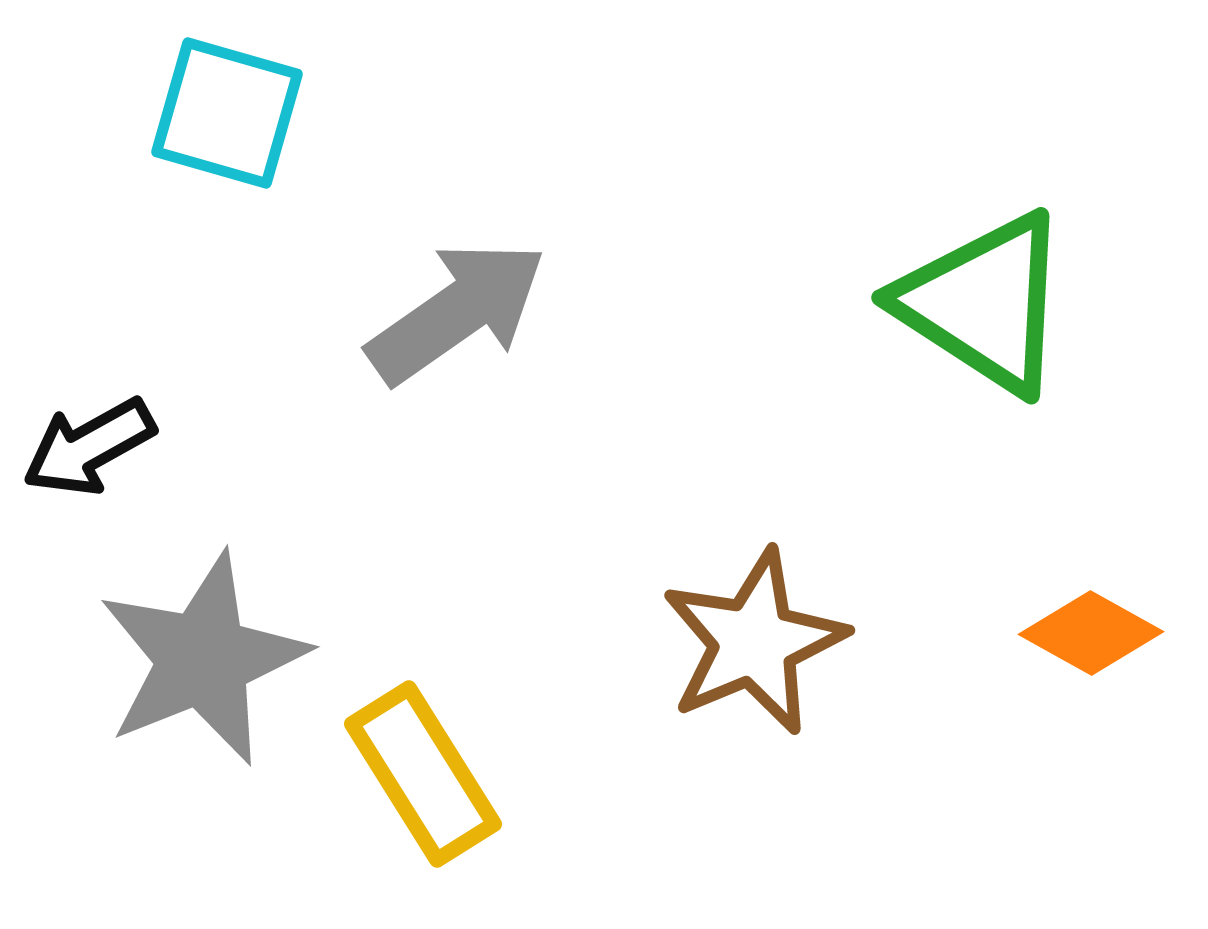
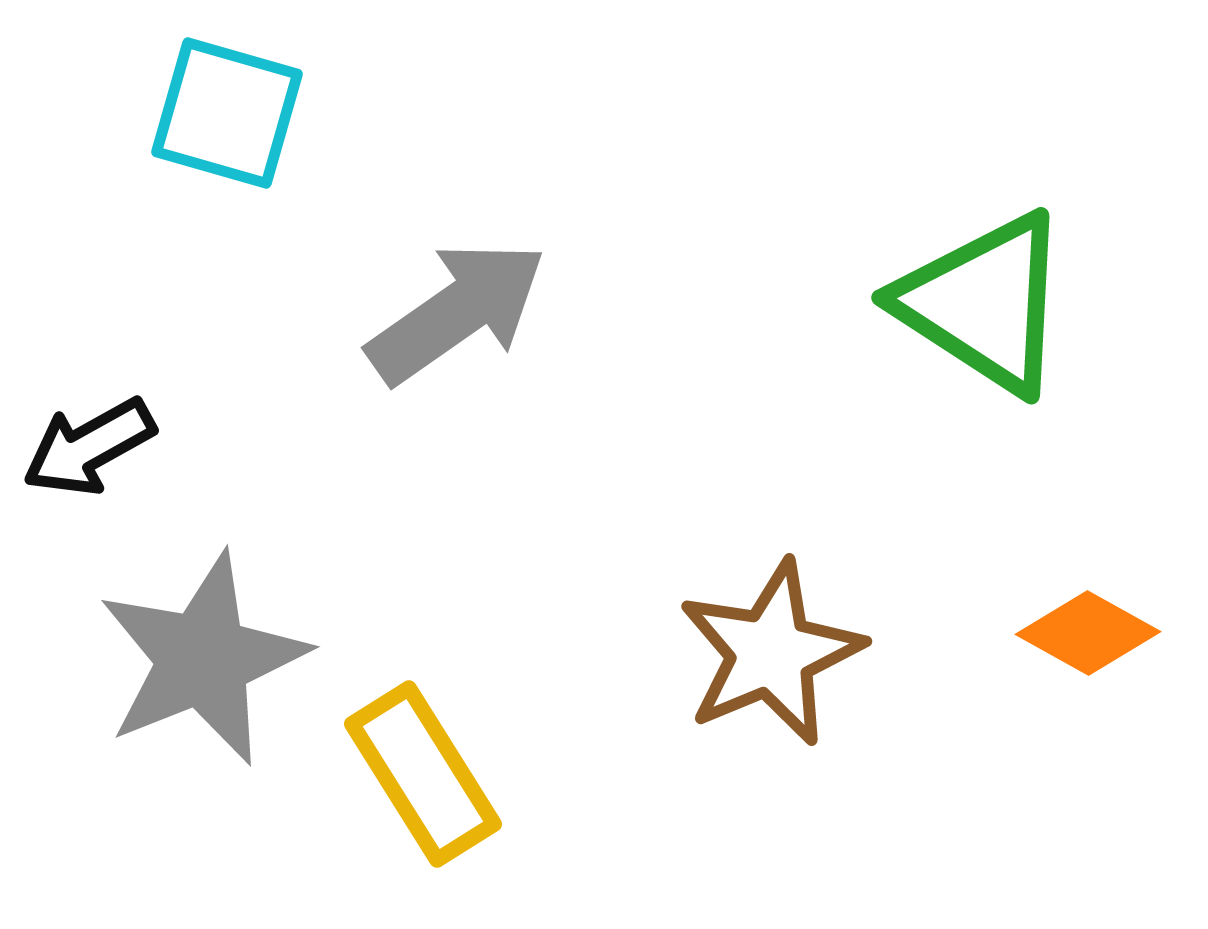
orange diamond: moved 3 px left
brown star: moved 17 px right, 11 px down
